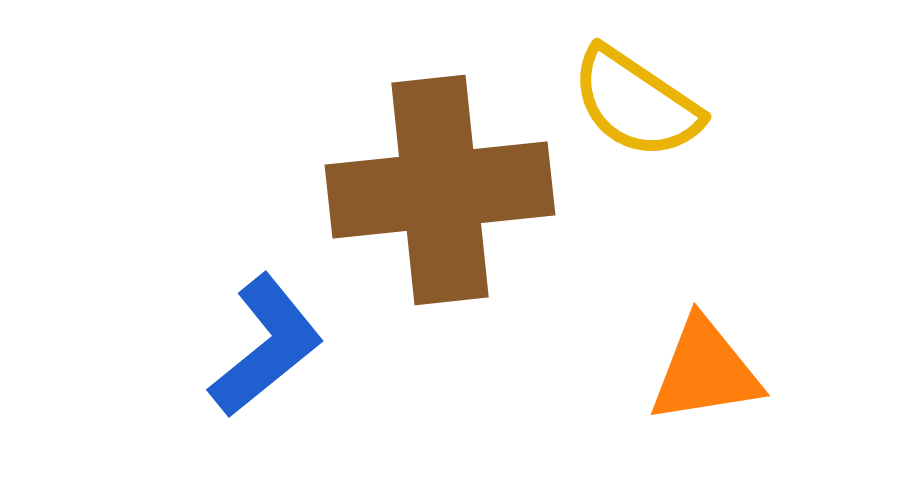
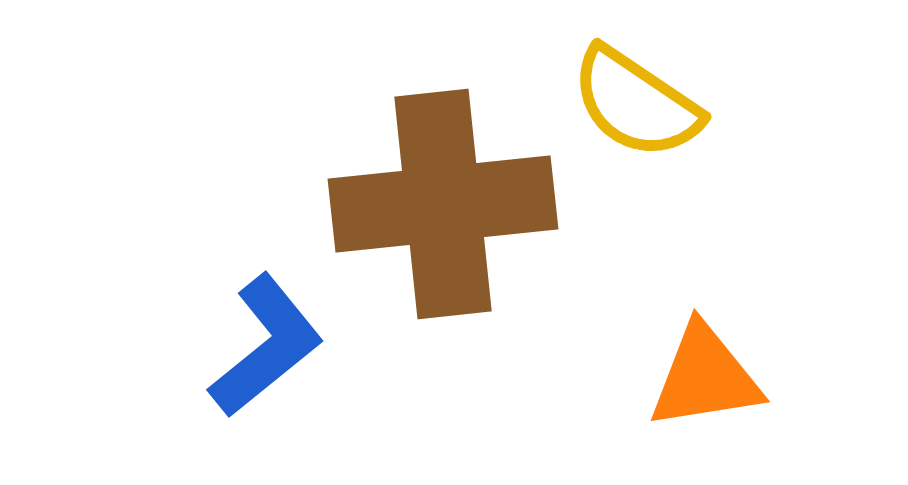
brown cross: moved 3 px right, 14 px down
orange triangle: moved 6 px down
